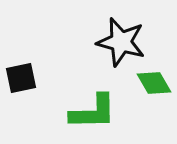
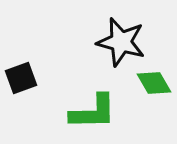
black square: rotated 8 degrees counterclockwise
